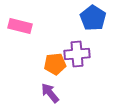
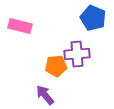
blue pentagon: rotated 10 degrees counterclockwise
orange pentagon: moved 1 px right, 2 px down
purple arrow: moved 5 px left, 2 px down
